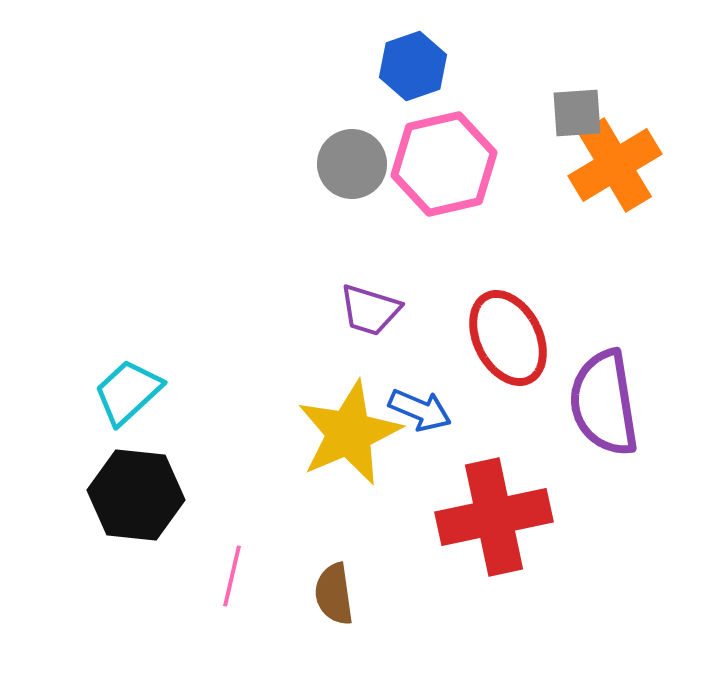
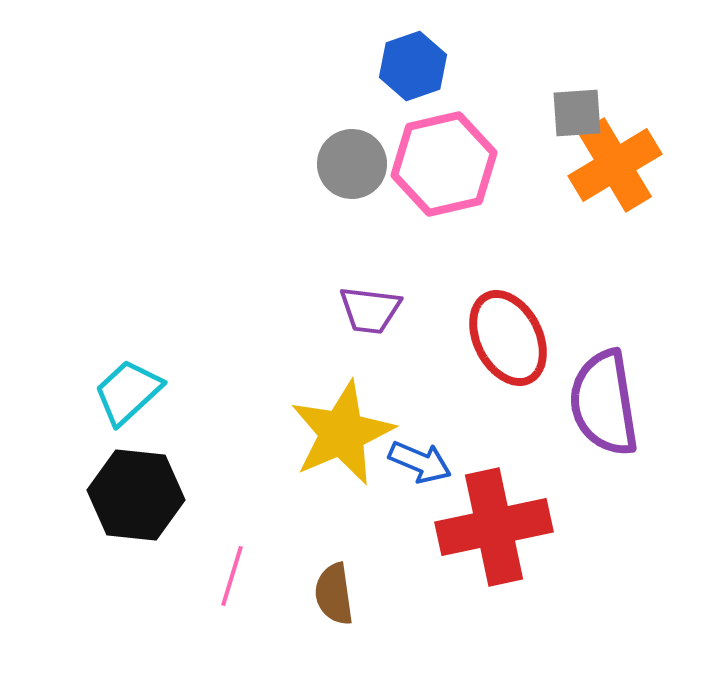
purple trapezoid: rotated 10 degrees counterclockwise
blue arrow: moved 52 px down
yellow star: moved 7 px left
red cross: moved 10 px down
pink line: rotated 4 degrees clockwise
